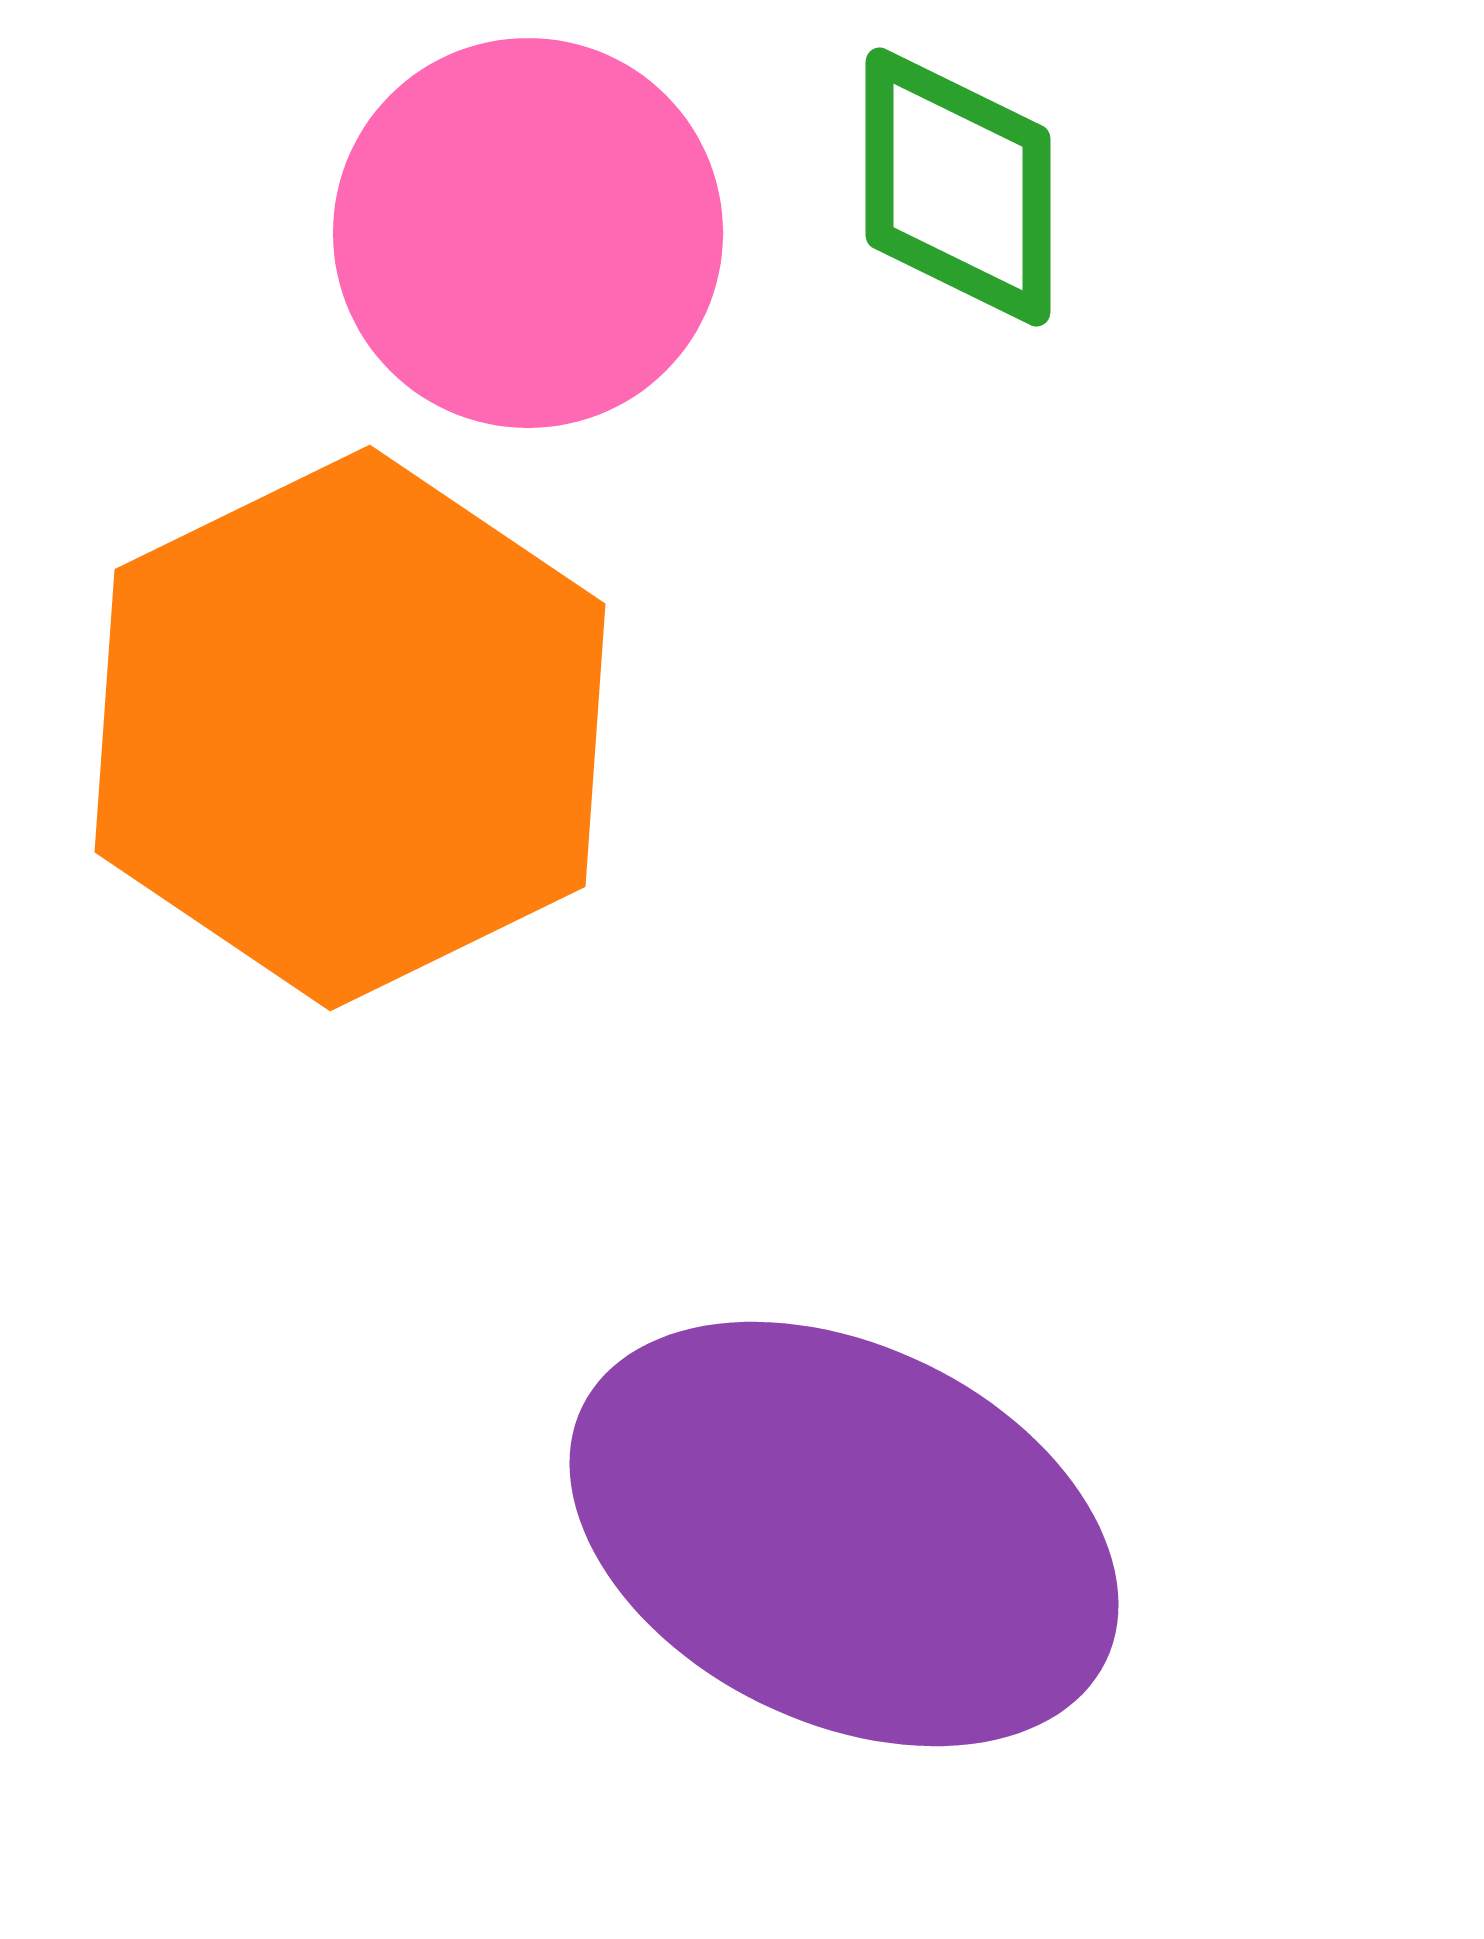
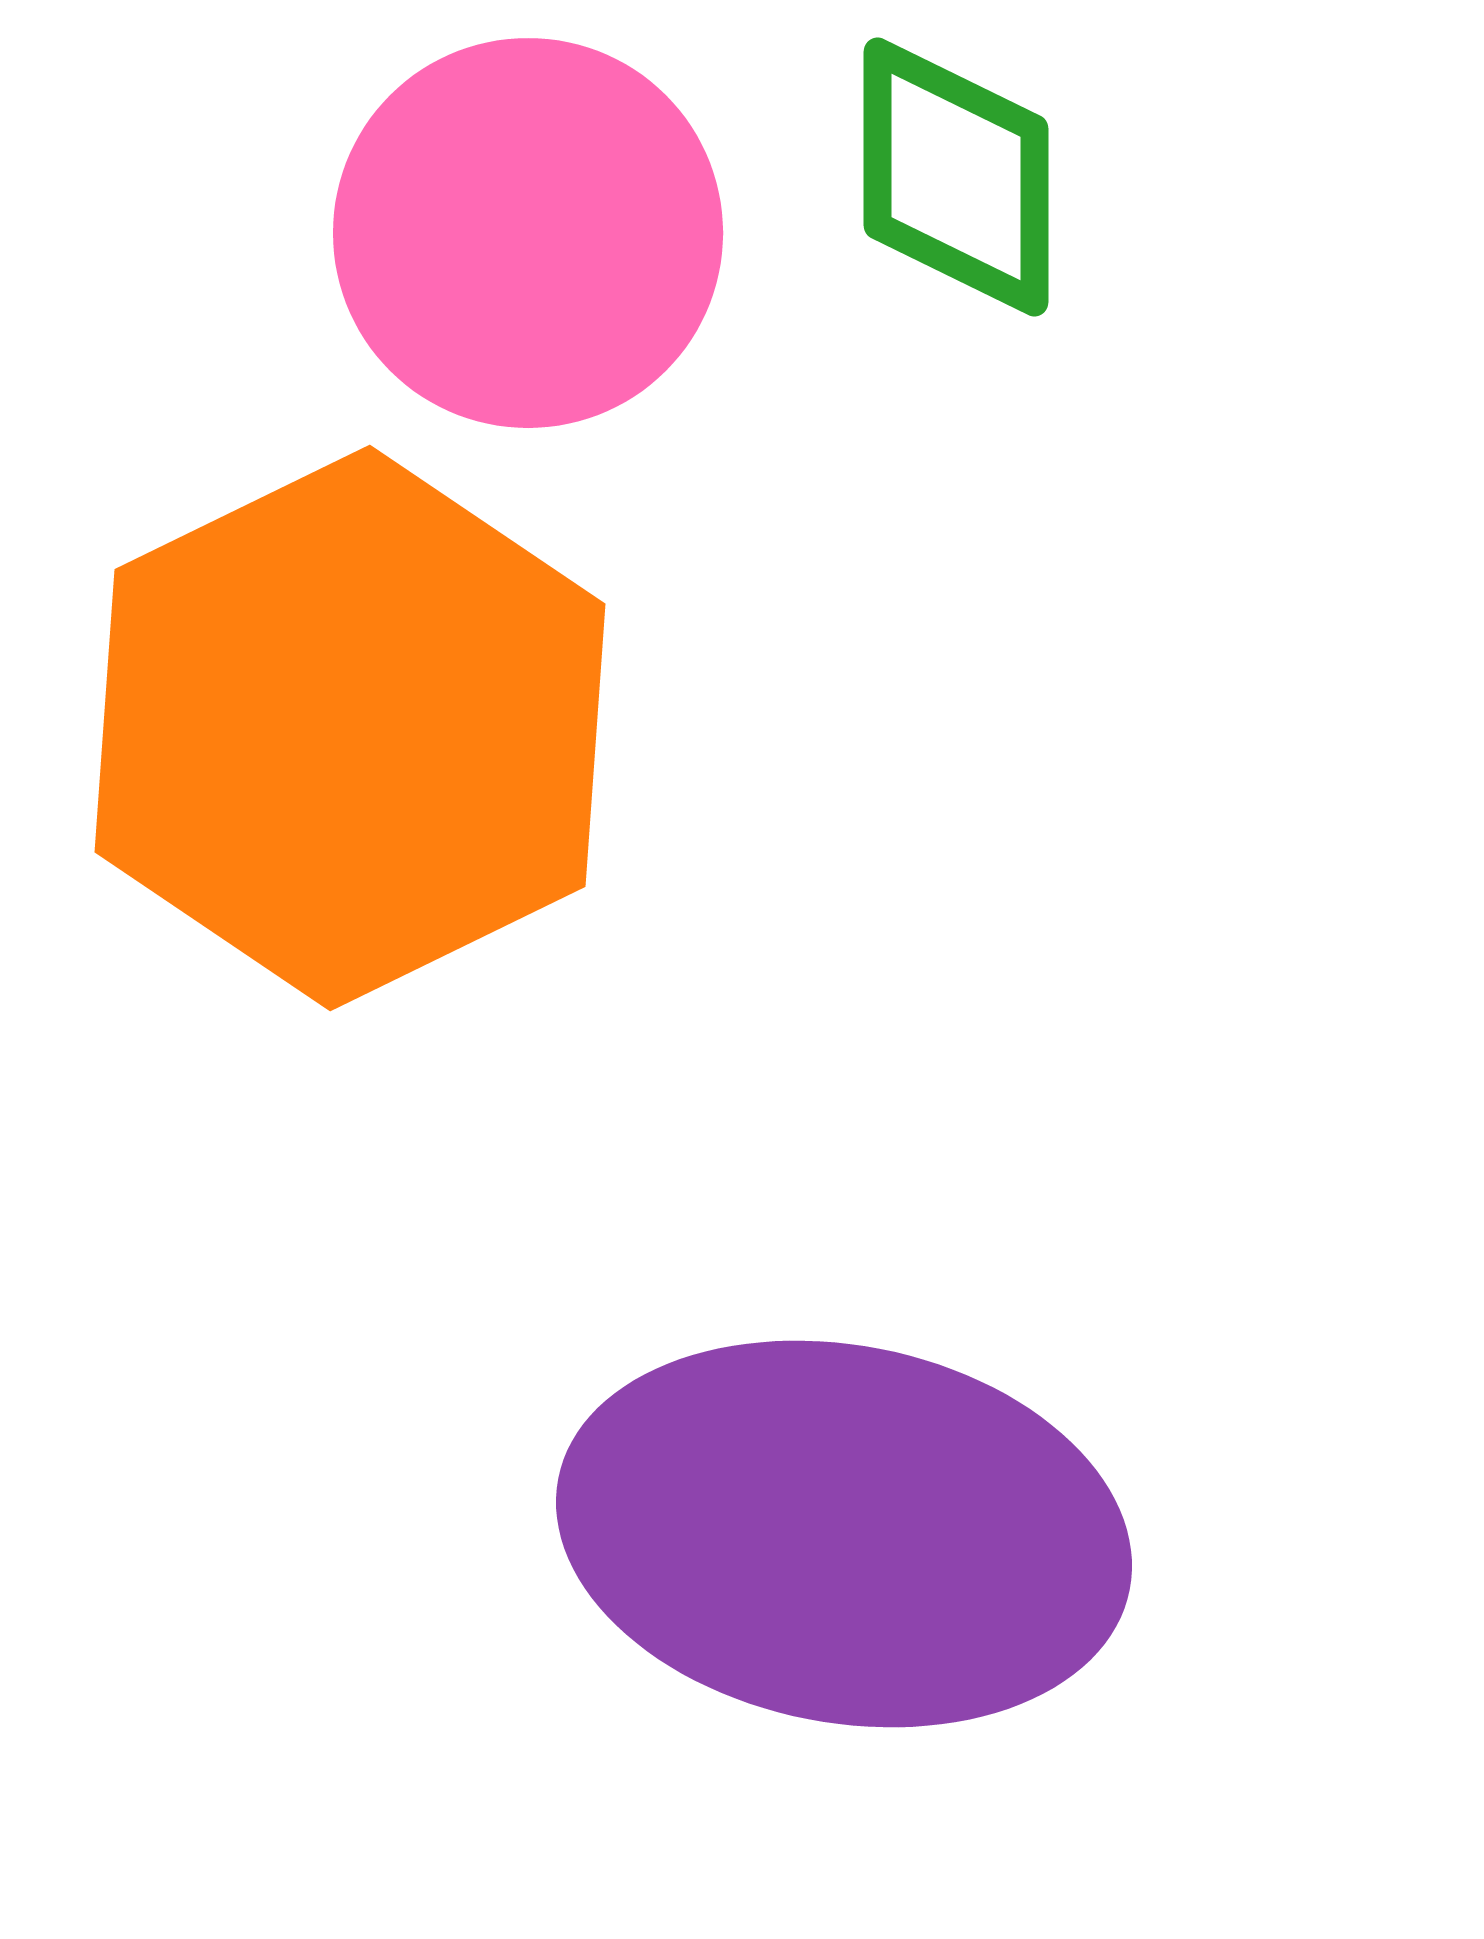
green diamond: moved 2 px left, 10 px up
purple ellipse: rotated 15 degrees counterclockwise
